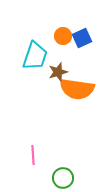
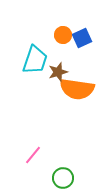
orange circle: moved 1 px up
cyan trapezoid: moved 4 px down
pink line: rotated 42 degrees clockwise
